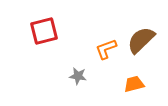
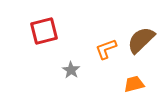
gray star: moved 7 px left, 6 px up; rotated 24 degrees clockwise
